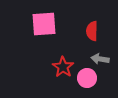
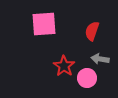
red semicircle: rotated 18 degrees clockwise
red star: moved 1 px right, 1 px up
